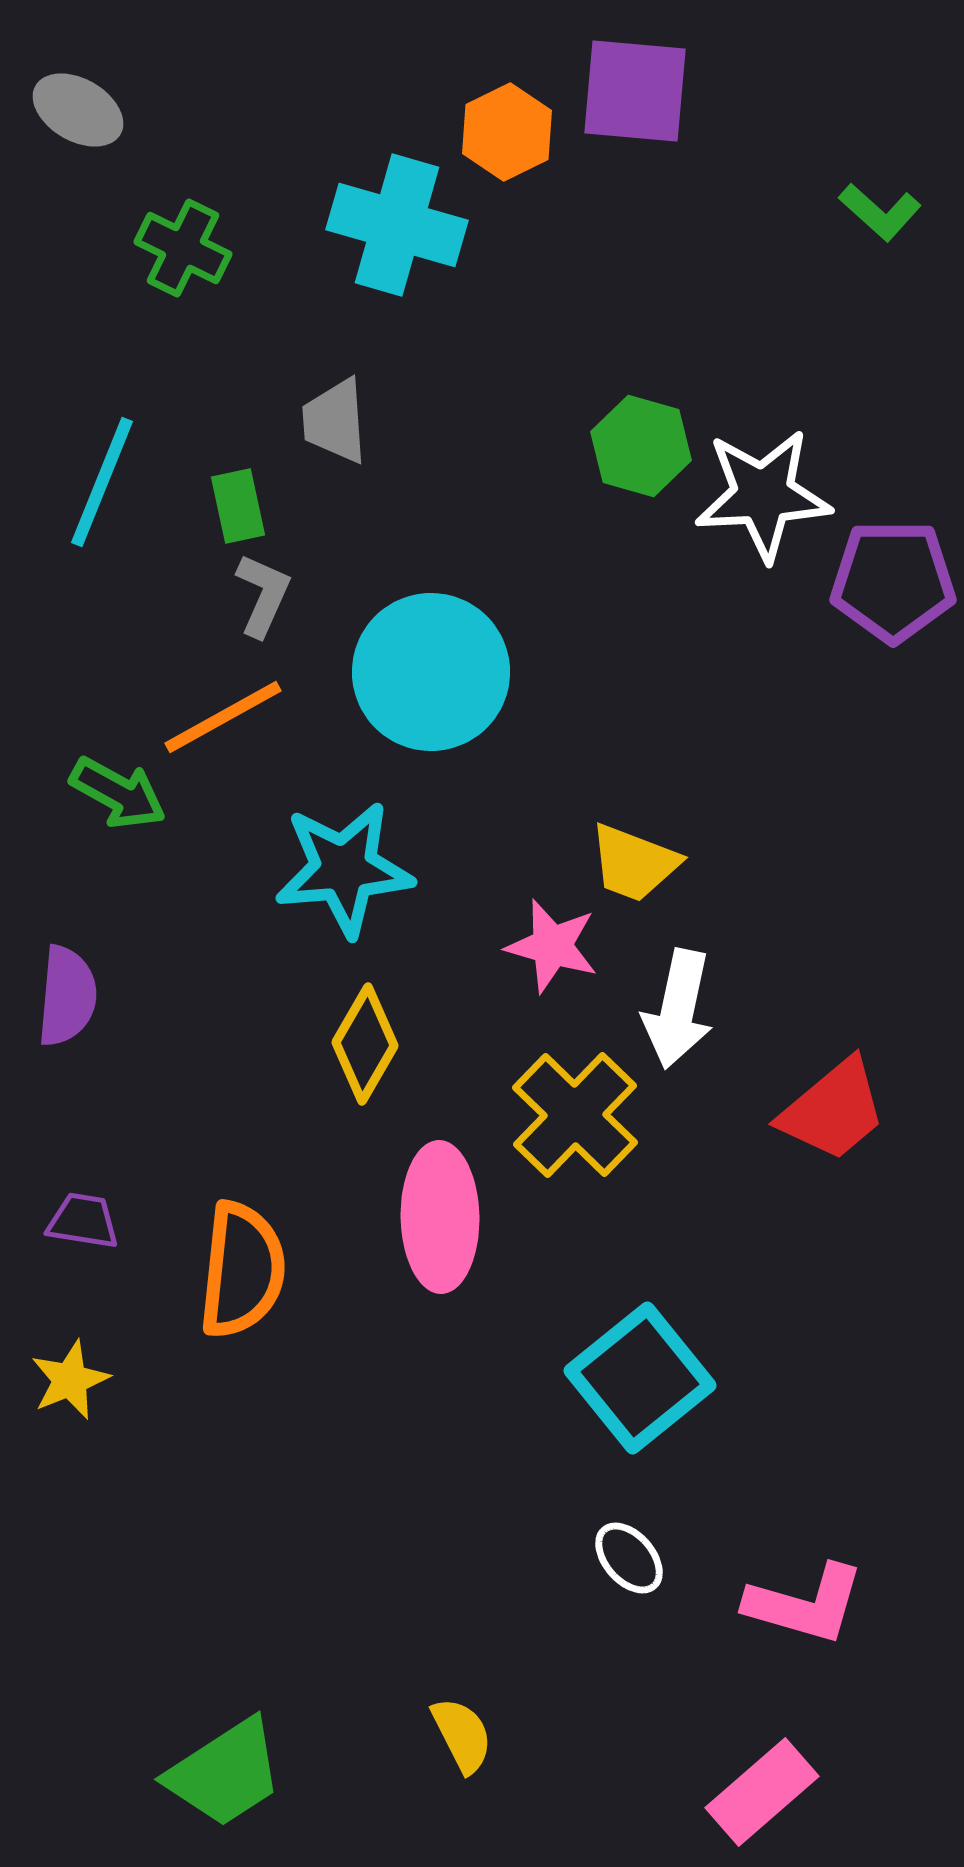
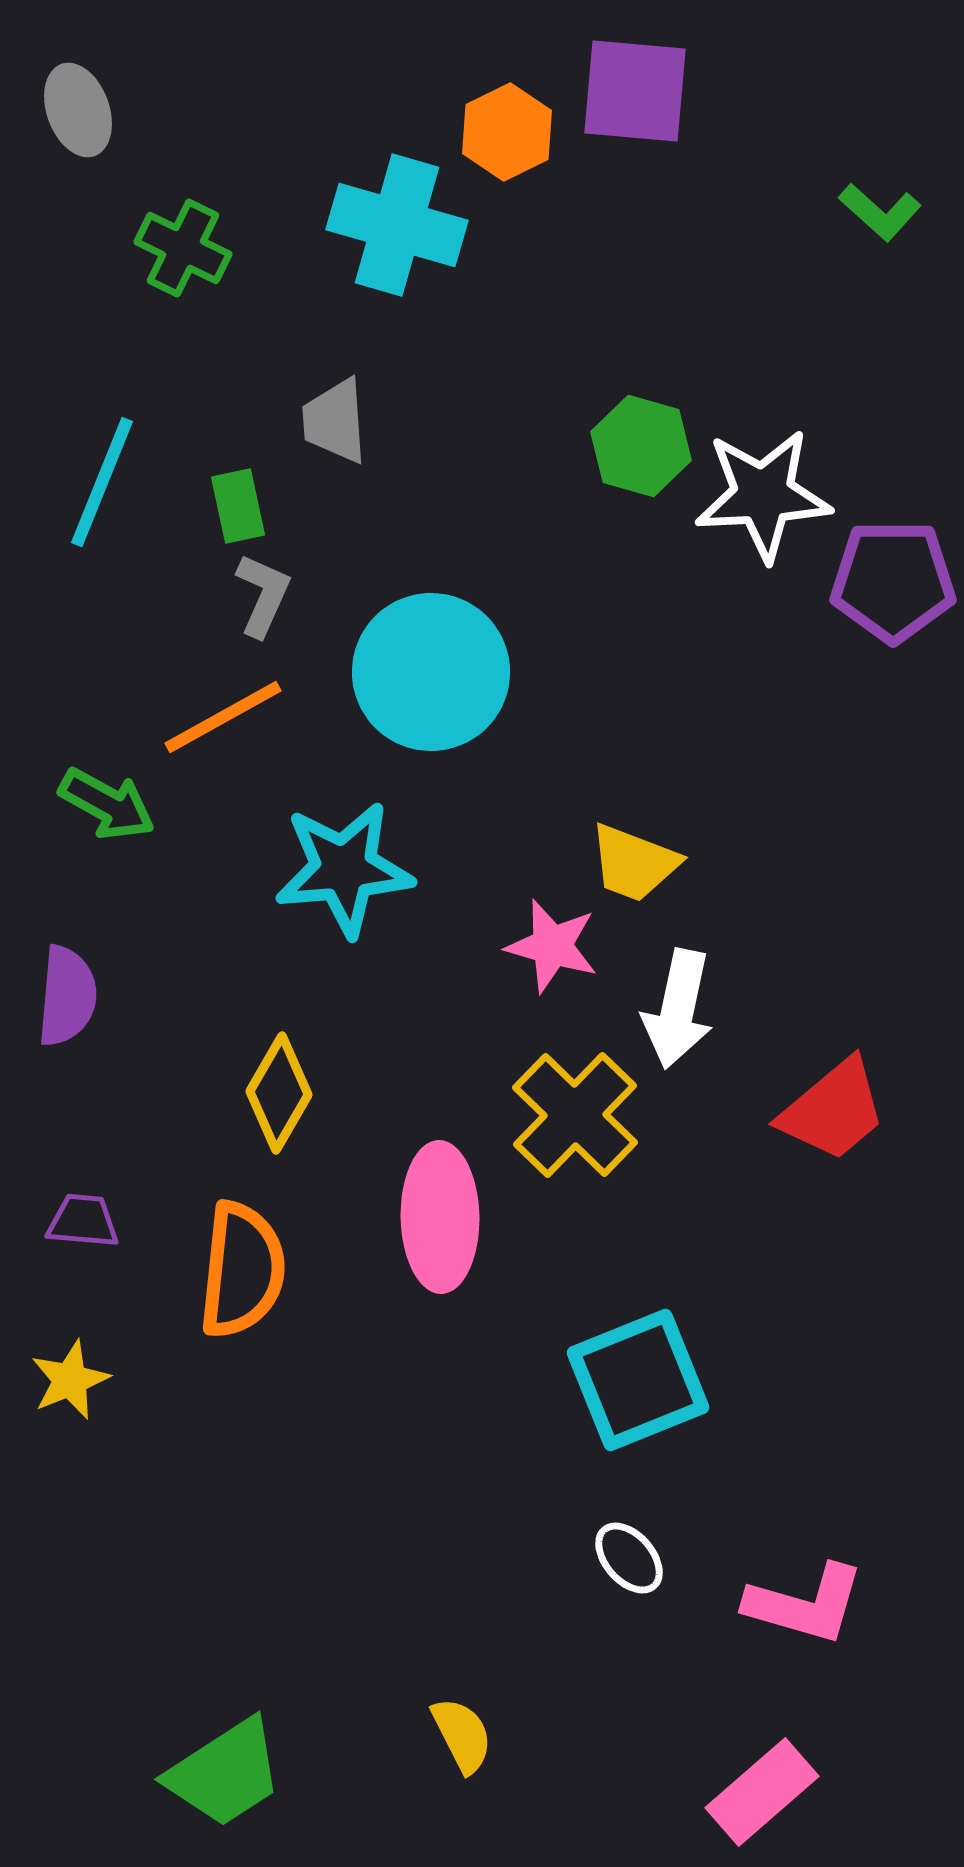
gray ellipse: rotated 40 degrees clockwise
green arrow: moved 11 px left, 11 px down
yellow diamond: moved 86 px left, 49 px down
purple trapezoid: rotated 4 degrees counterclockwise
cyan square: moved 2 px left, 2 px down; rotated 17 degrees clockwise
